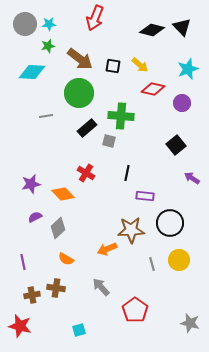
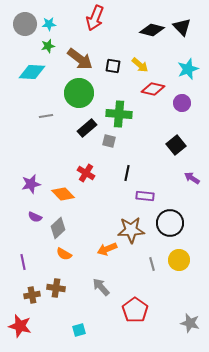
green cross at (121, 116): moved 2 px left, 2 px up
purple semicircle at (35, 217): rotated 128 degrees counterclockwise
orange semicircle at (66, 259): moved 2 px left, 5 px up
